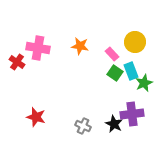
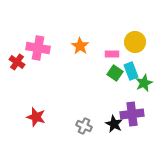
orange star: rotated 24 degrees clockwise
pink rectangle: rotated 48 degrees counterclockwise
gray cross: moved 1 px right
